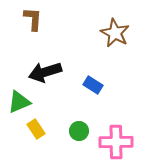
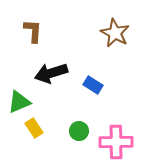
brown L-shape: moved 12 px down
black arrow: moved 6 px right, 1 px down
yellow rectangle: moved 2 px left, 1 px up
